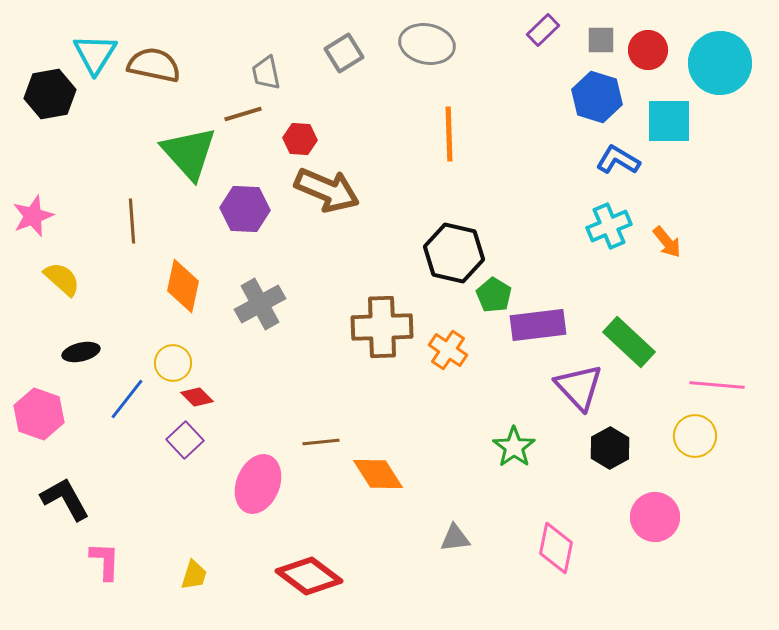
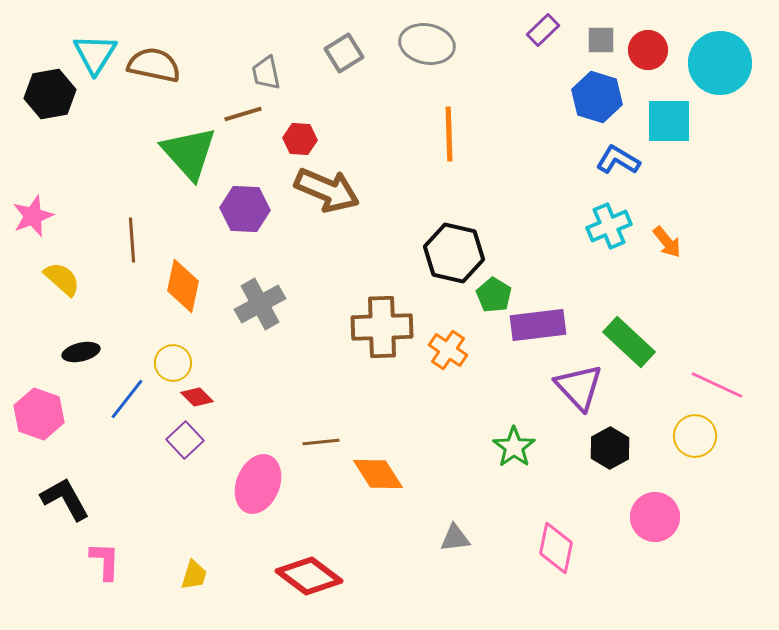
brown line at (132, 221): moved 19 px down
pink line at (717, 385): rotated 20 degrees clockwise
